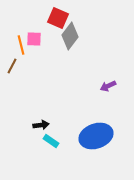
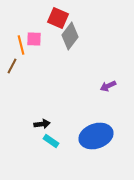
black arrow: moved 1 px right, 1 px up
